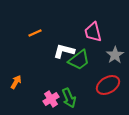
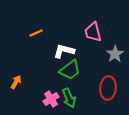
orange line: moved 1 px right
gray star: moved 1 px up
green trapezoid: moved 9 px left, 10 px down
red ellipse: moved 3 px down; rotated 55 degrees counterclockwise
